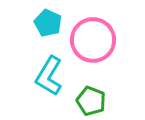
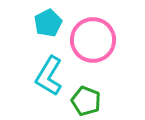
cyan pentagon: rotated 20 degrees clockwise
green pentagon: moved 5 px left
